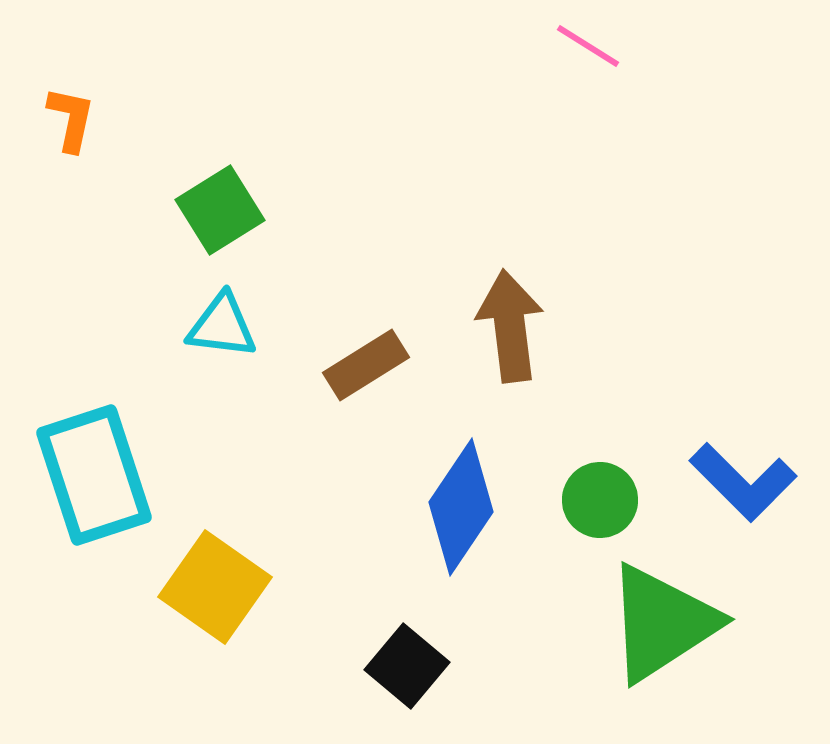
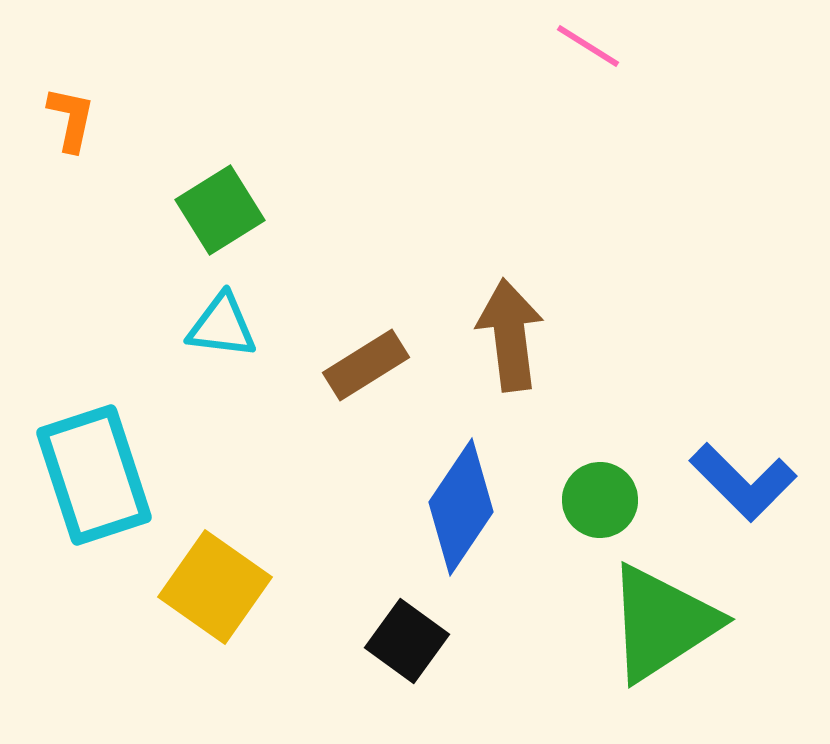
brown arrow: moved 9 px down
black square: moved 25 px up; rotated 4 degrees counterclockwise
